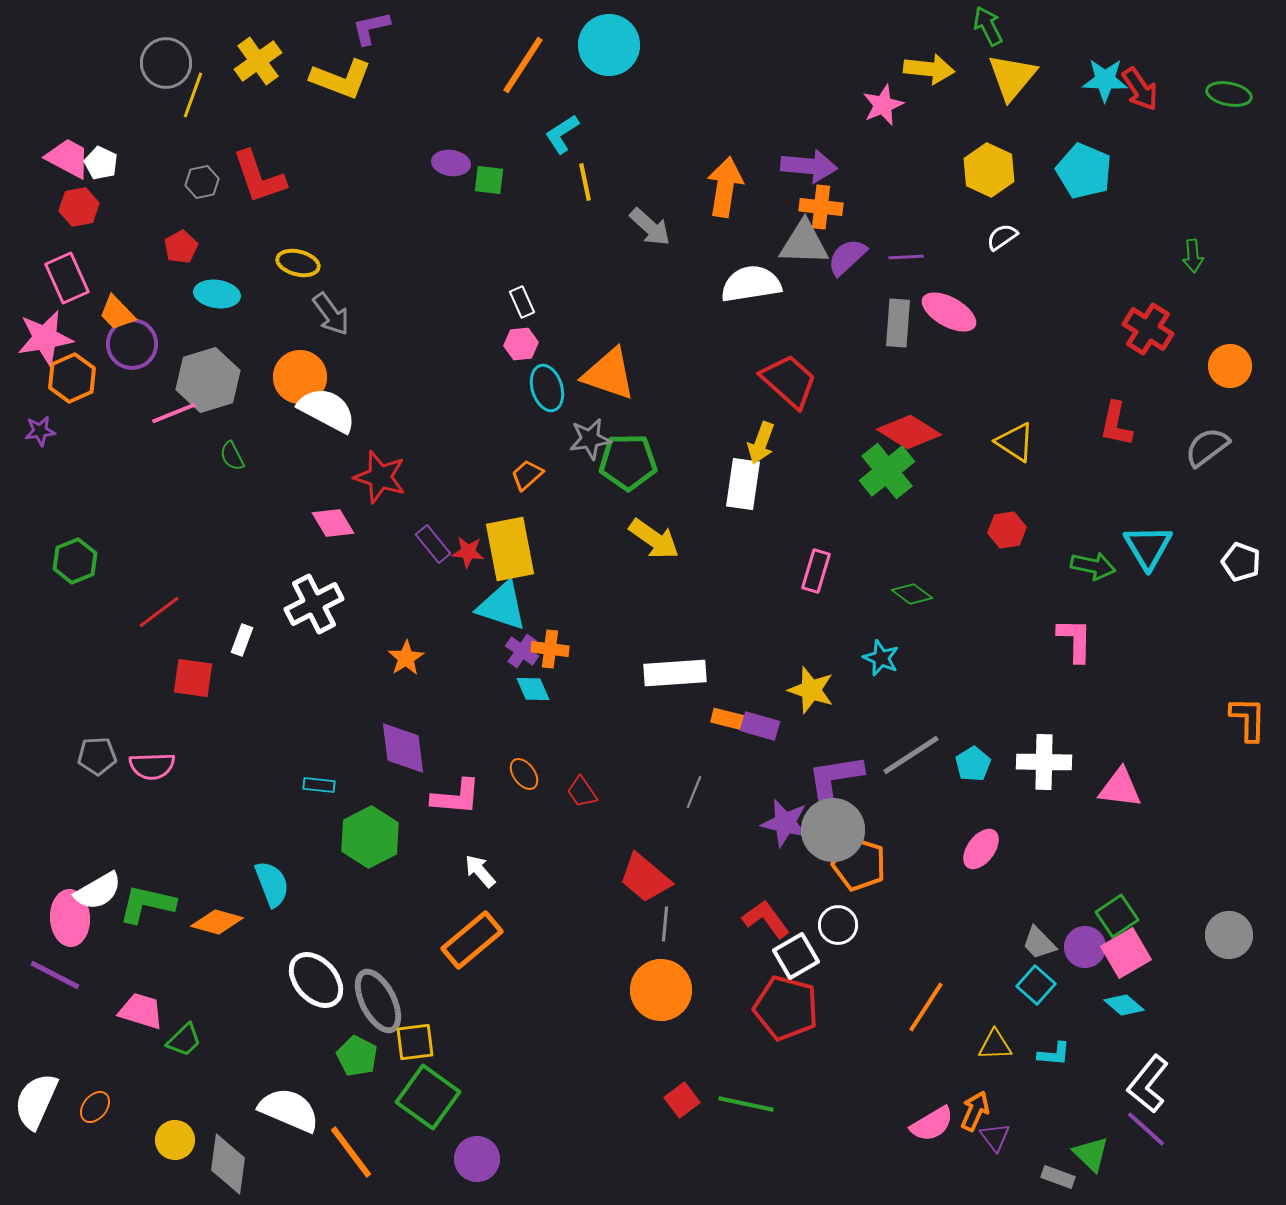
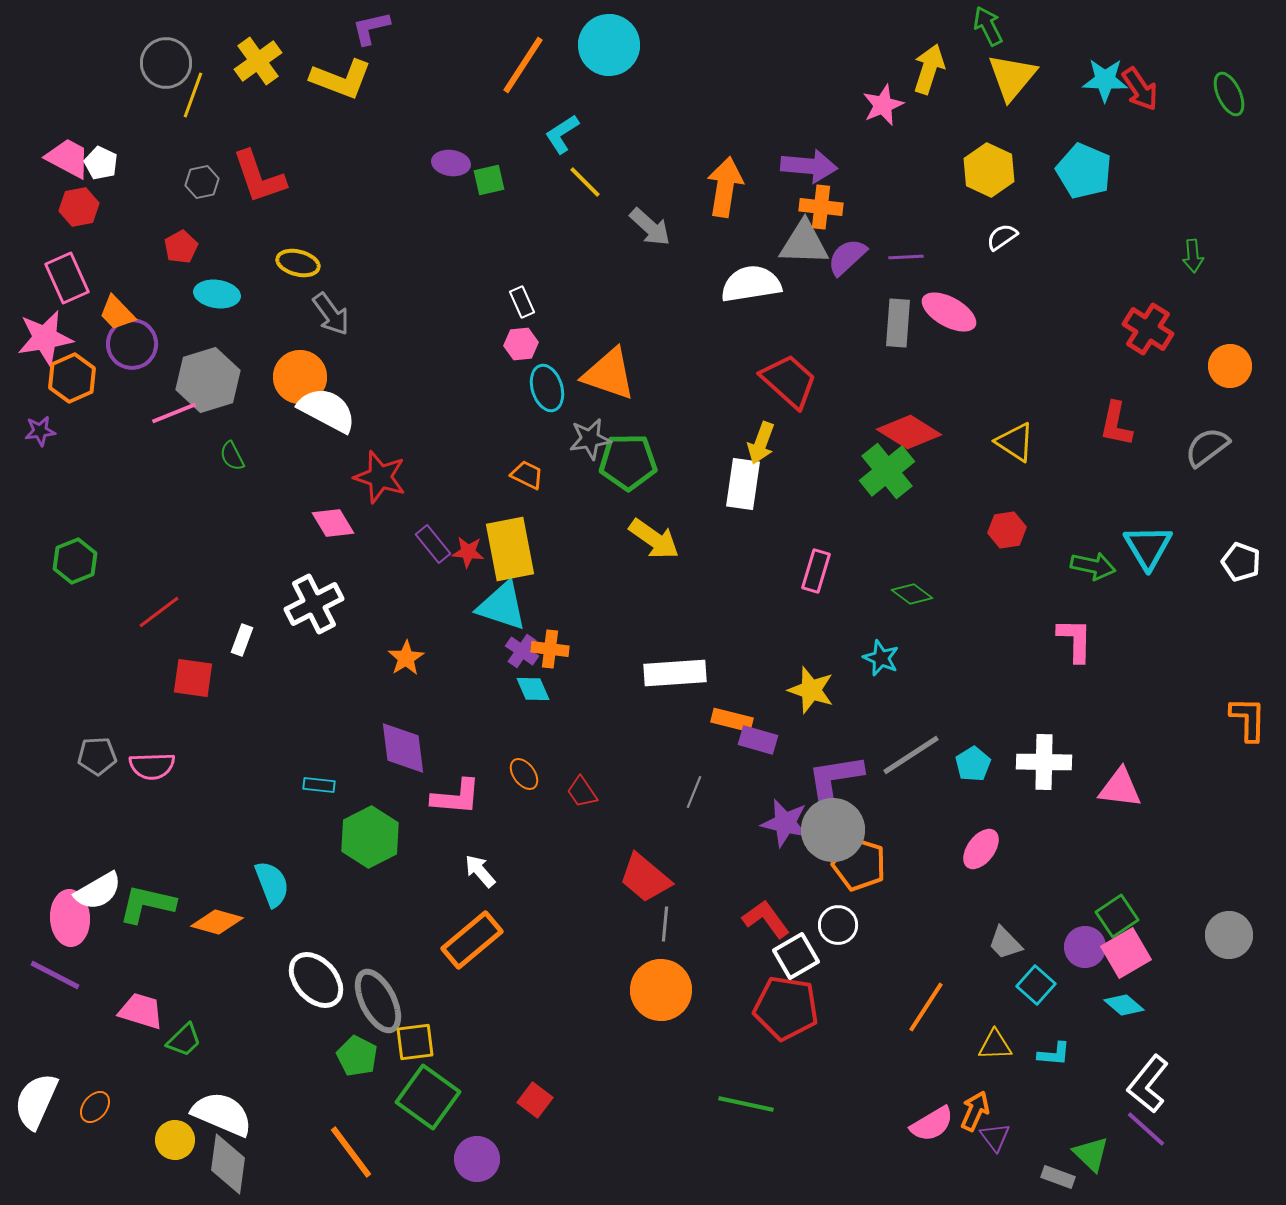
yellow arrow at (929, 69): rotated 78 degrees counterclockwise
green ellipse at (1229, 94): rotated 54 degrees clockwise
green square at (489, 180): rotated 20 degrees counterclockwise
yellow line at (585, 182): rotated 33 degrees counterclockwise
orange trapezoid at (527, 475): rotated 68 degrees clockwise
purple rectangle at (760, 726): moved 2 px left, 14 px down
gray trapezoid at (1039, 943): moved 34 px left
red pentagon at (786, 1008): rotated 6 degrees counterclockwise
red square at (682, 1100): moved 147 px left; rotated 16 degrees counterclockwise
white semicircle at (289, 1110): moved 67 px left, 4 px down
